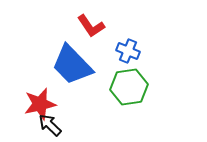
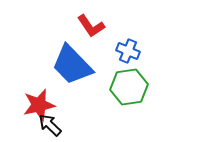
red star: moved 1 px left, 1 px down
